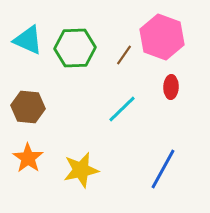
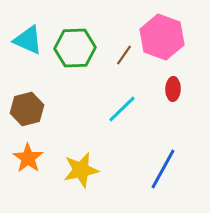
red ellipse: moved 2 px right, 2 px down
brown hexagon: moved 1 px left, 2 px down; rotated 20 degrees counterclockwise
